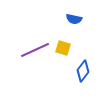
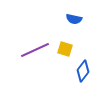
yellow square: moved 2 px right, 1 px down
